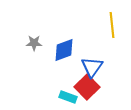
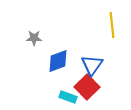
gray star: moved 5 px up
blue diamond: moved 6 px left, 11 px down
blue triangle: moved 2 px up
